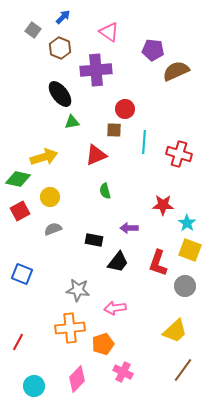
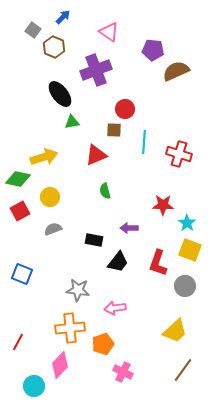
brown hexagon: moved 6 px left, 1 px up
purple cross: rotated 16 degrees counterclockwise
pink diamond: moved 17 px left, 14 px up
